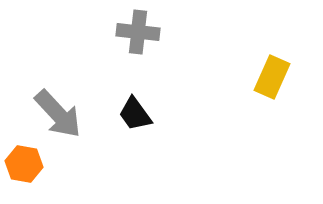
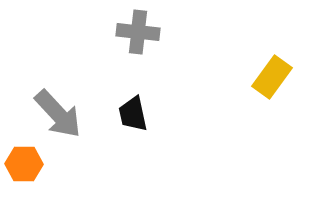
yellow rectangle: rotated 12 degrees clockwise
black trapezoid: moved 2 px left; rotated 24 degrees clockwise
orange hexagon: rotated 9 degrees counterclockwise
